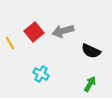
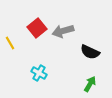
red square: moved 3 px right, 4 px up
black semicircle: moved 1 px left, 1 px down
cyan cross: moved 2 px left, 1 px up
